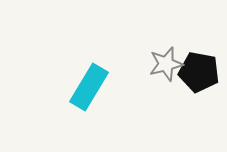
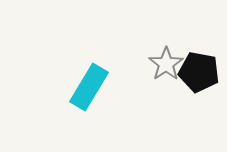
gray star: rotated 20 degrees counterclockwise
